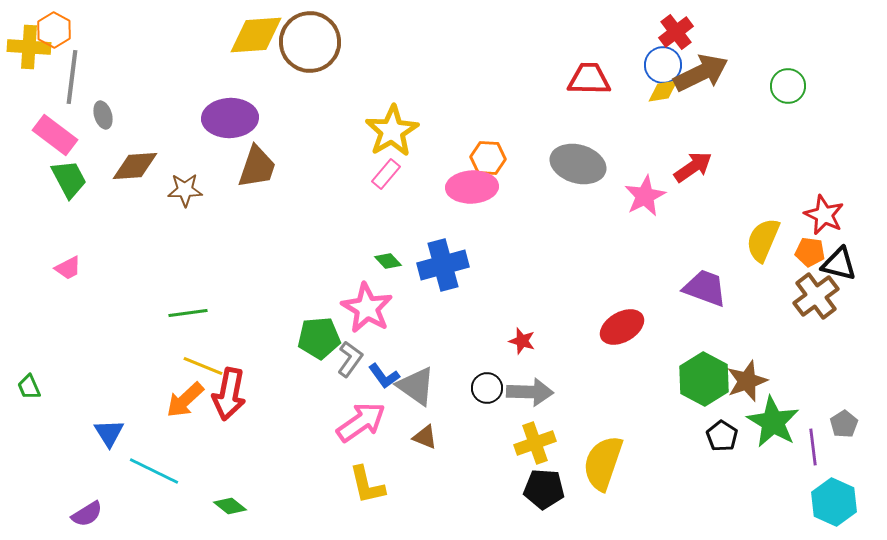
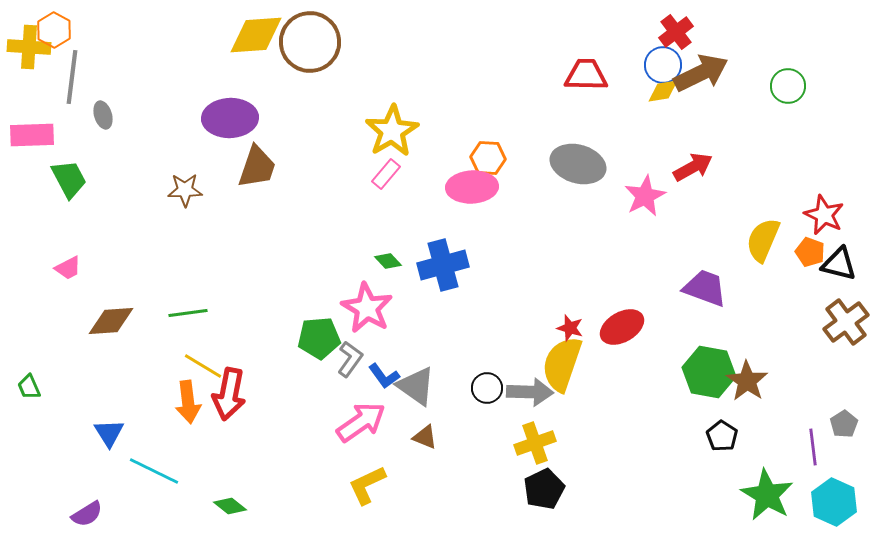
red trapezoid at (589, 79): moved 3 px left, 4 px up
pink rectangle at (55, 135): moved 23 px left; rotated 39 degrees counterclockwise
brown diamond at (135, 166): moved 24 px left, 155 px down
red arrow at (693, 167): rotated 6 degrees clockwise
orange pentagon at (810, 252): rotated 12 degrees clockwise
brown cross at (816, 296): moved 30 px right, 26 px down
red star at (522, 341): moved 48 px right, 13 px up
yellow line at (203, 366): rotated 9 degrees clockwise
green hexagon at (704, 379): moved 5 px right, 7 px up; rotated 18 degrees counterclockwise
brown star at (747, 381): rotated 18 degrees counterclockwise
orange arrow at (185, 400): moved 3 px right, 2 px down; rotated 54 degrees counterclockwise
green star at (773, 422): moved 6 px left, 73 px down
yellow semicircle at (603, 463): moved 41 px left, 99 px up
yellow L-shape at (367, 485): rotated 78 degrees clockwise
black pentagon at (544, 489): rotated 30 degrees counterclockwise
